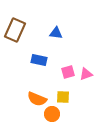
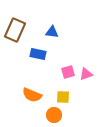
blue triangle: moved 4 px left, 1 px up
blue rectangle: moved 1 px left, 6 px up
orange semicircle: moved 5 px left, 4 px up
orange circle: moved 2 px right, 1 px down
